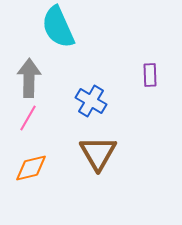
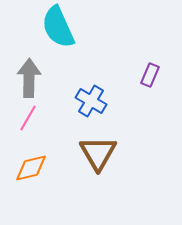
purple rectangle: rotated 25 degrees clockwise
